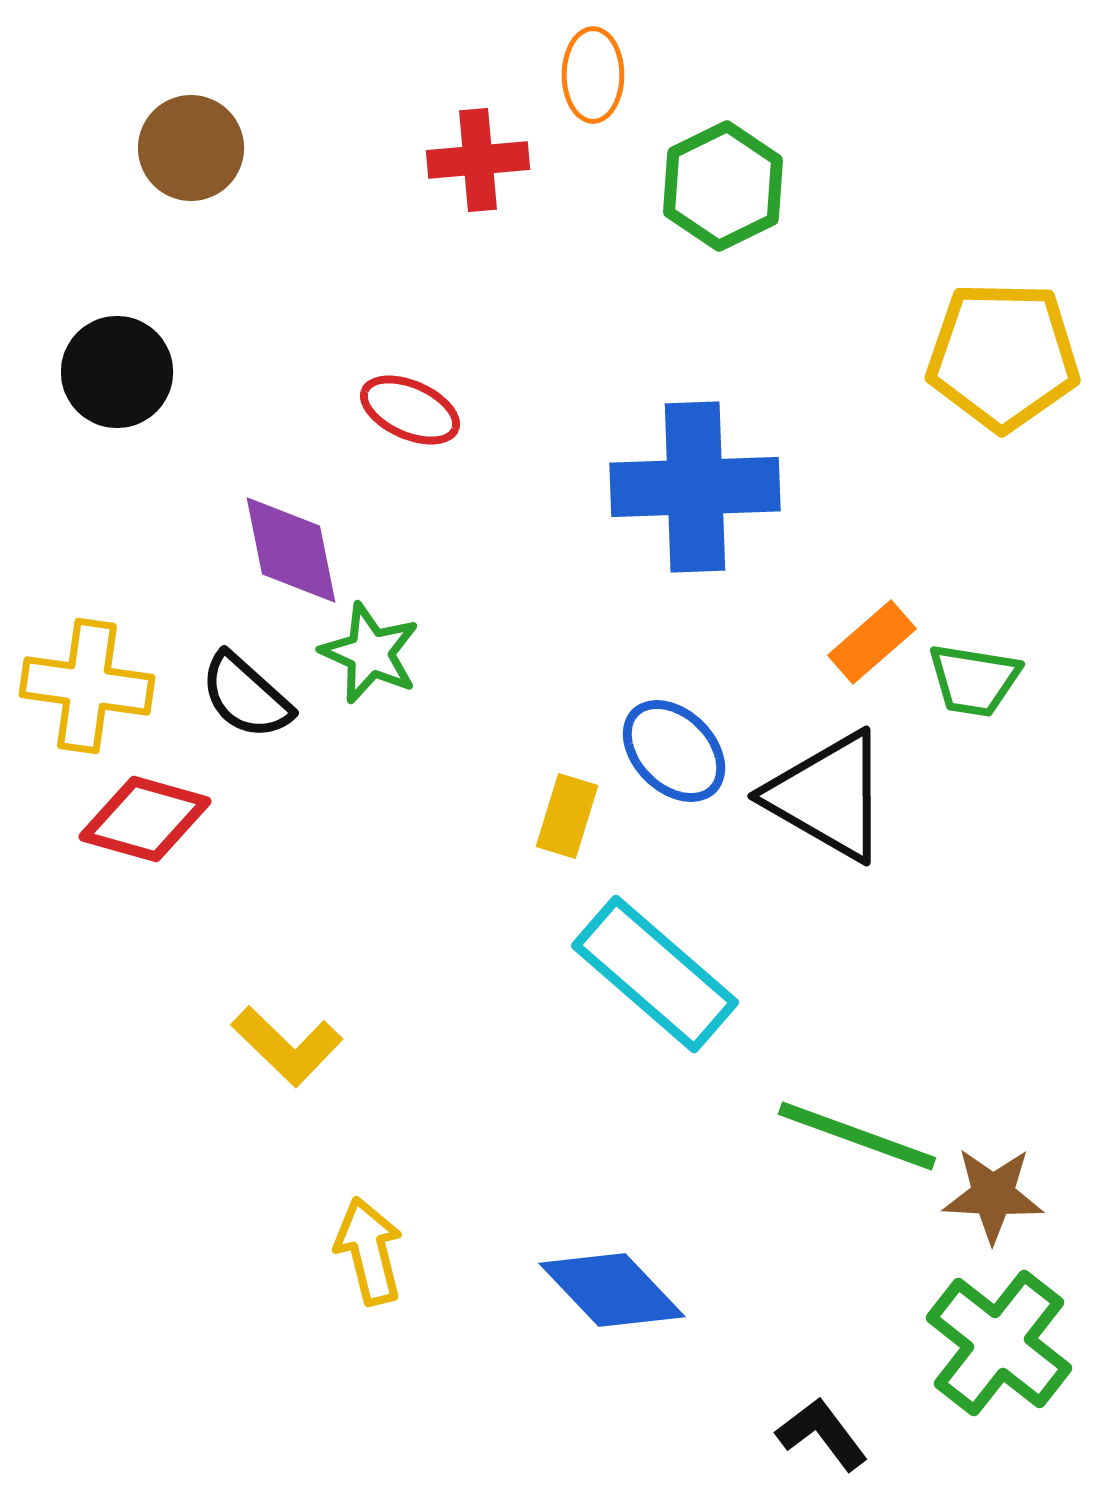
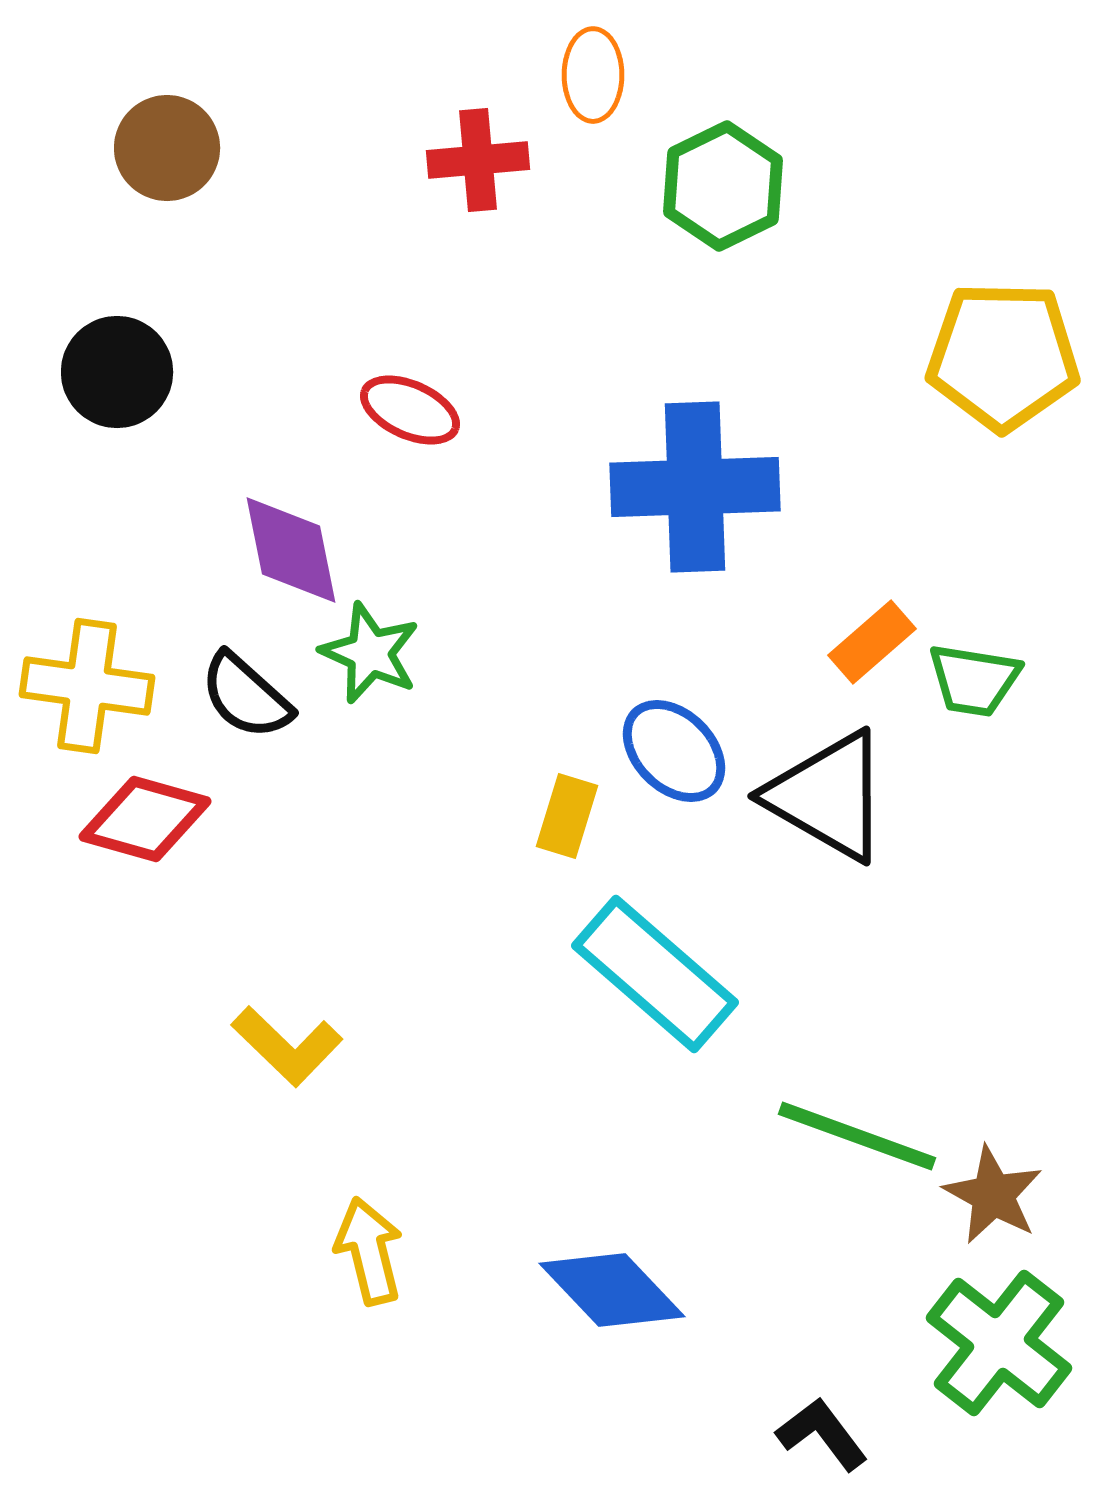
brown circle: moved 24 px left
brown star: rotated 26 degrees clockwise
